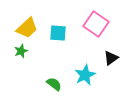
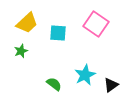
yellow trapezoid: moved 5 px up
black triangle: moved 27 px down
